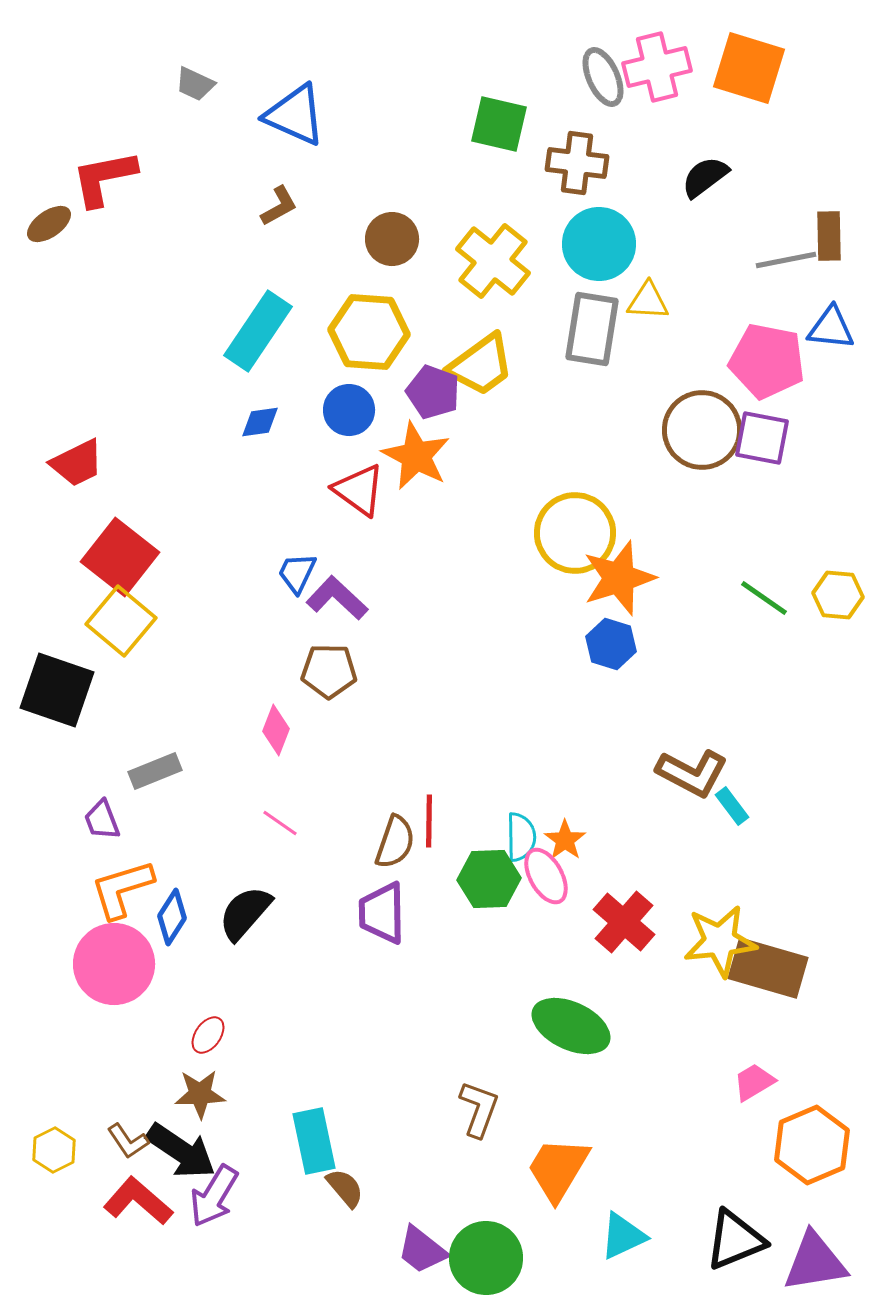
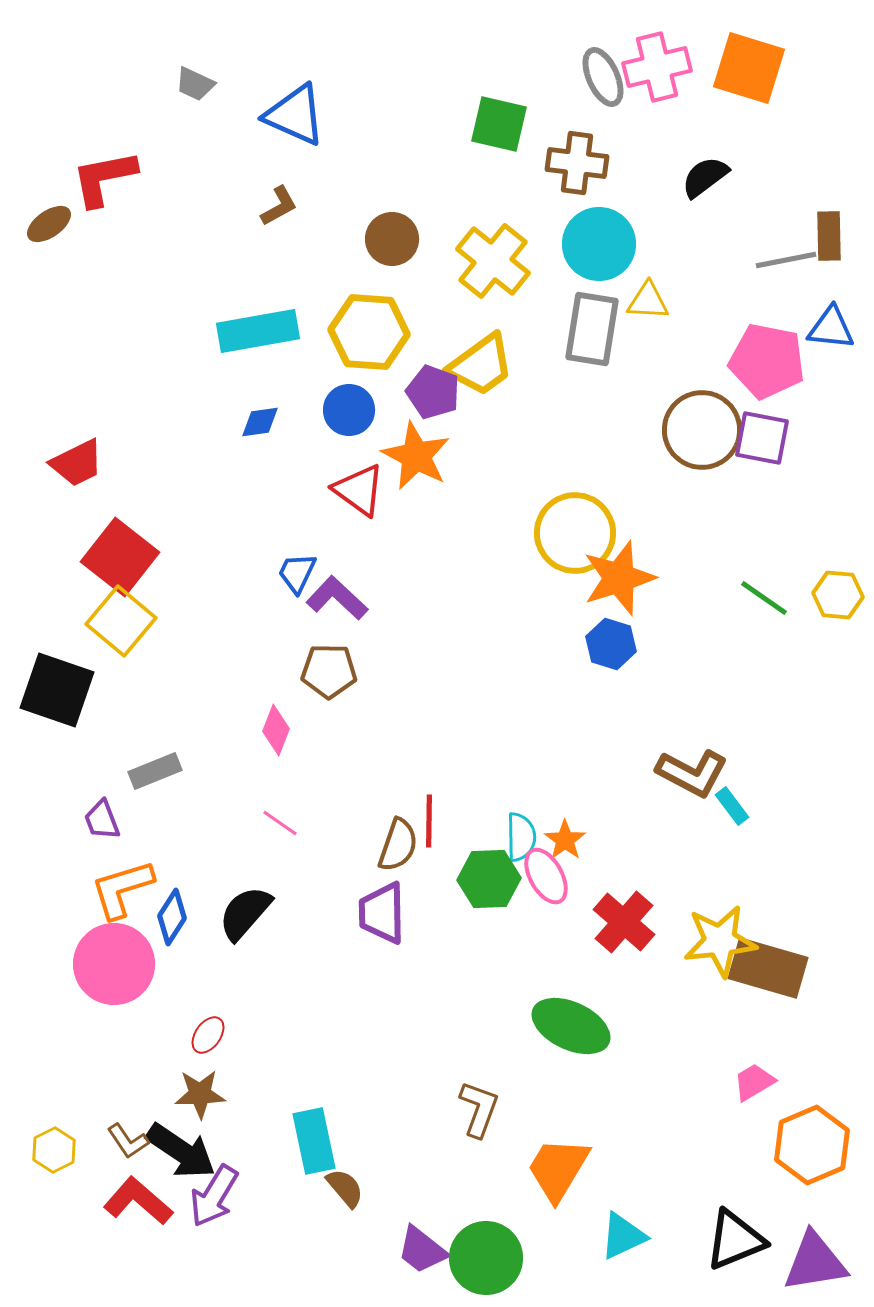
cyan rectangle at (258, 331): rotated 46 degrees clockwise
brown semicircle at (395, 842): moved 3 px right, 3 px down
